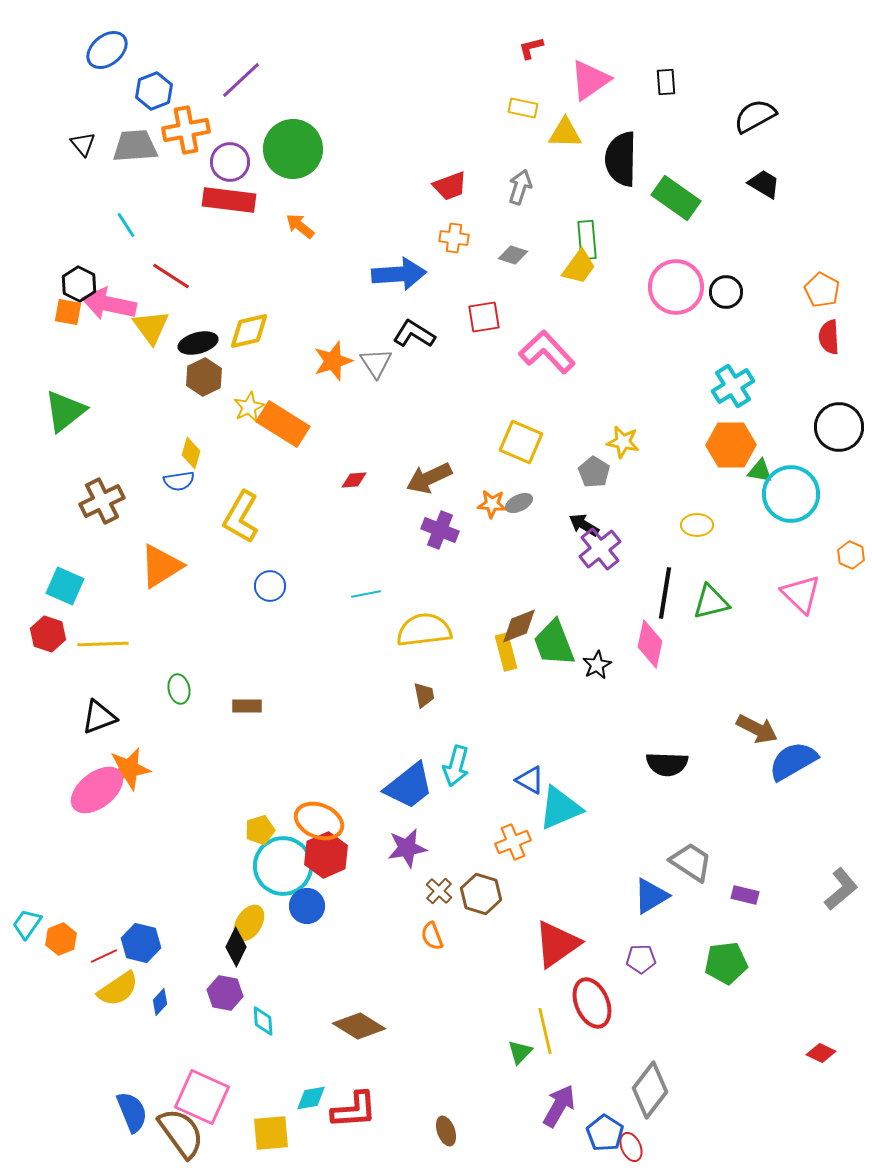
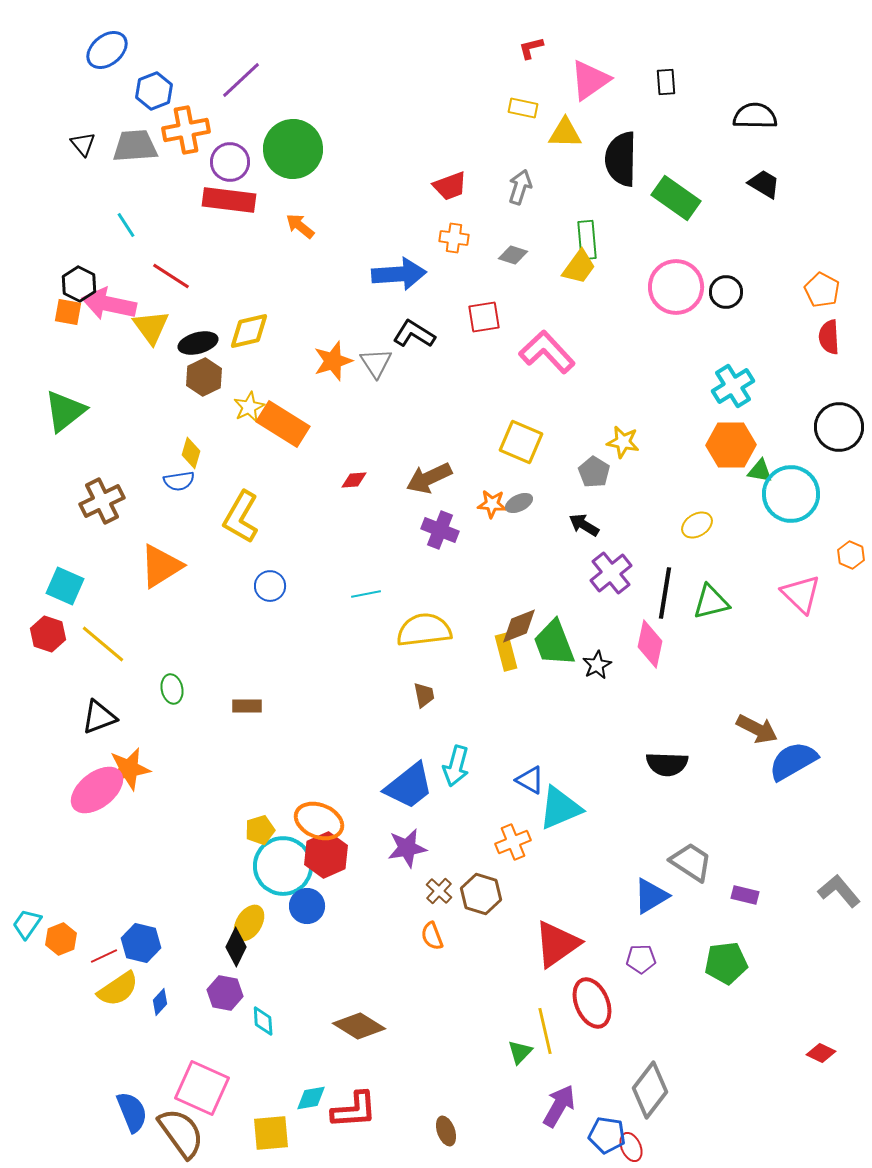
black semicircle at (755, 116): rotated 30 degrees clockwise
yellow ellipse at (697, 525): rotated 32 degrees counterclockwise
purple cross at (600, 549): moved 11 px right, 24 px down
yellow line at (103, 644): rotated 42 degrees clockwise
green ellipse at (179, 689): moved 7 px left
gray L-shape at (841, 889): moved 2 px left, 2 px down; rotated 90 degrees counterclockwise
pink square at (202, 1097): moved 9 px up
blue pentagon at (605, 1133): moved 2 px right, 2 px down; rotated 24 degrees counterclockwise
